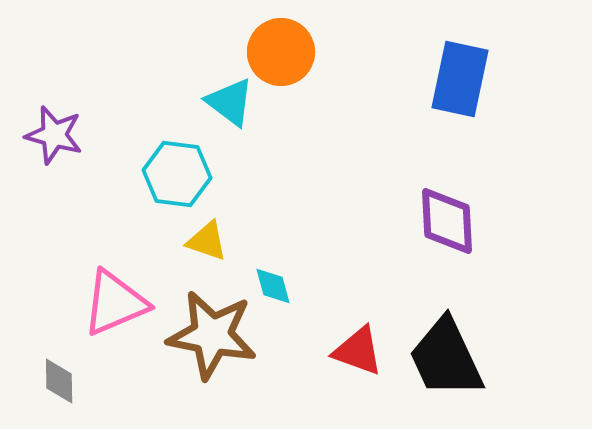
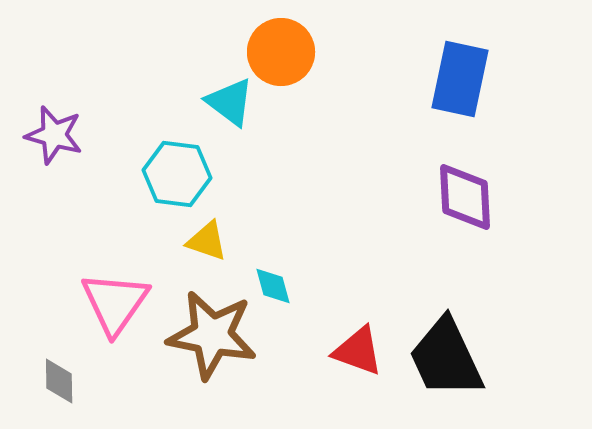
purple diamond: moved 18 px right, 24 px up
pink triangle: rotated 32 degrees counterclockwise
